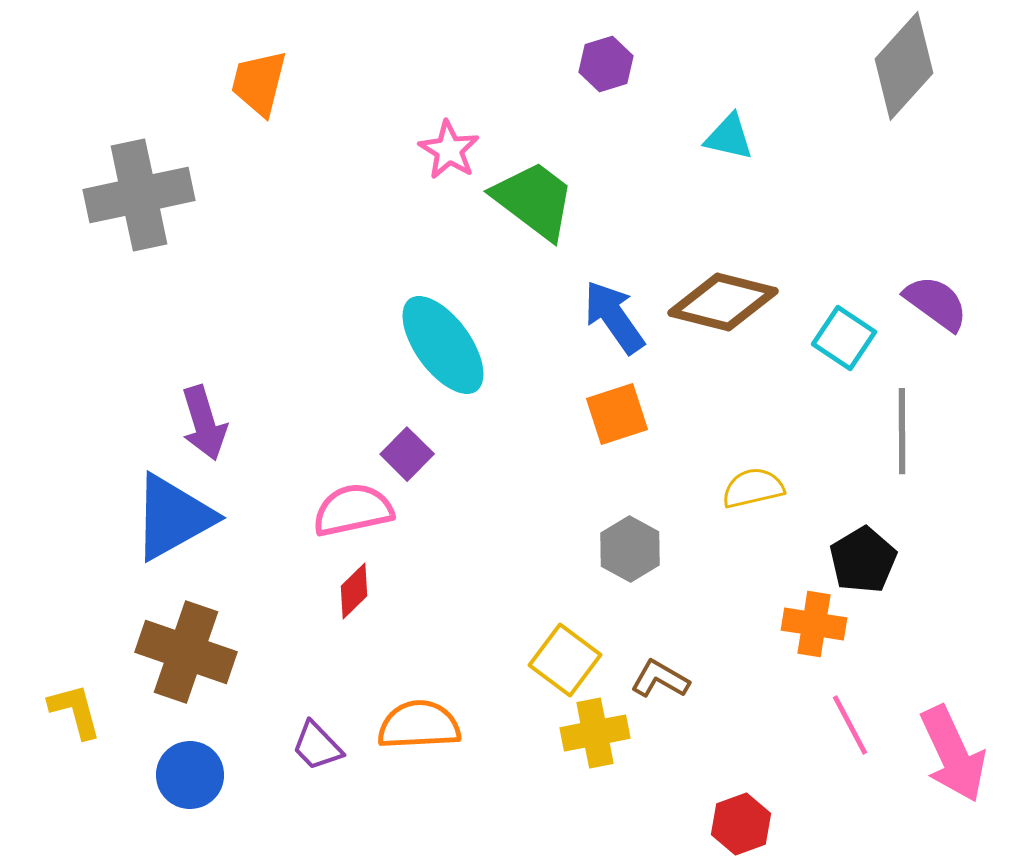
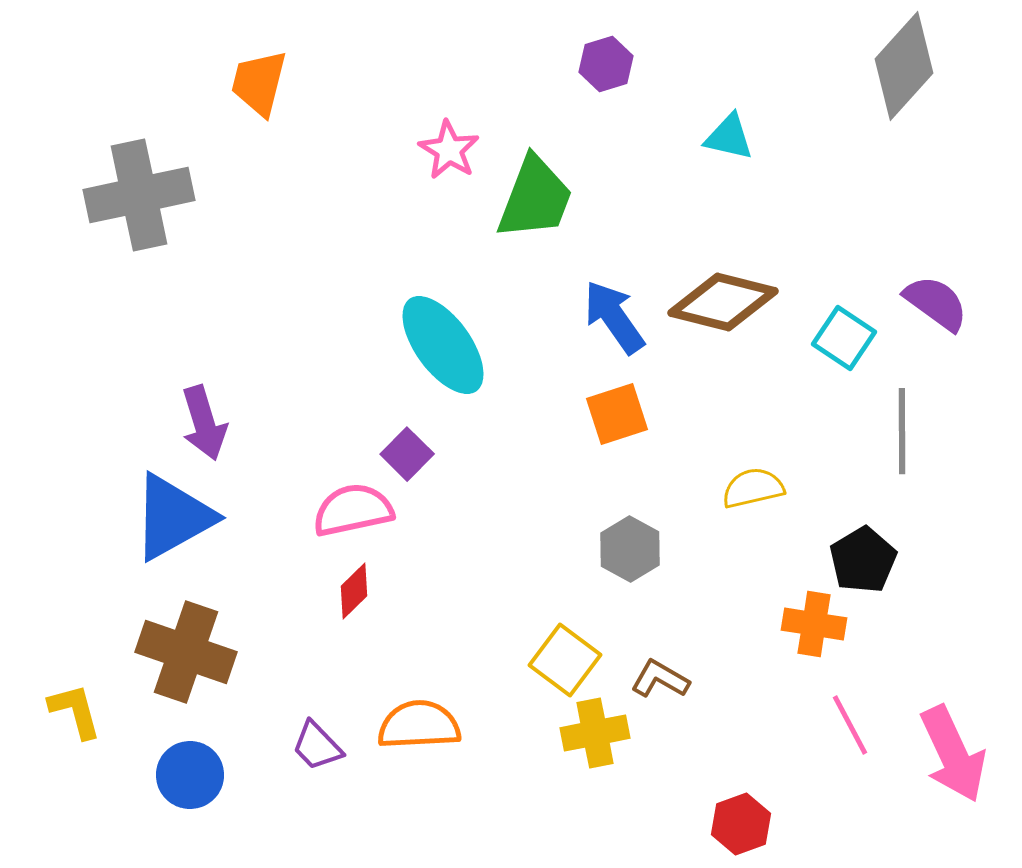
green trapezoid: moved 1 px right, 2 px up; rotated 74 degrees clockwise
